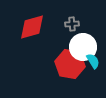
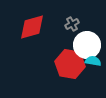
gray cross: rotated 24 degrees counterclockwise
white circle: moved 4 px right, 2 px up
cyan semicircle: rotated 49 degrees counterclockwise
